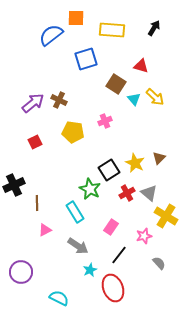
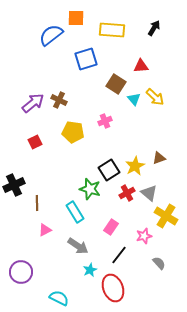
red triangle: rotated 21 degrees counterclockwise
brown triangle: rotated 24 degrees clockwise
yellow star: moved 3 px down; rotated 18 degrees clockwise
green star: rotated 10 degrees counterclockwise
